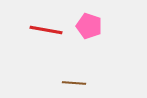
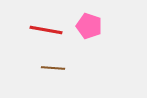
brown line: moved 21 px left, 15 px up
